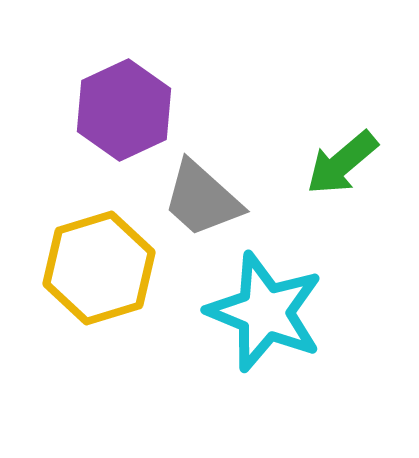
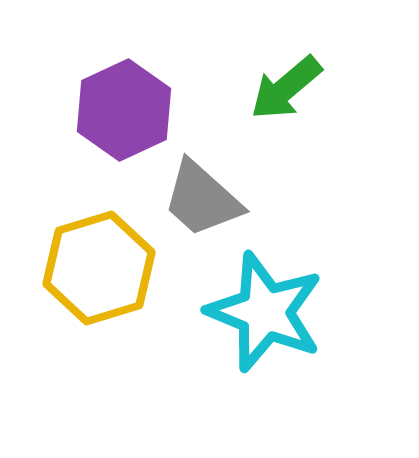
green arrow: moved 56 px left, 75 px up
